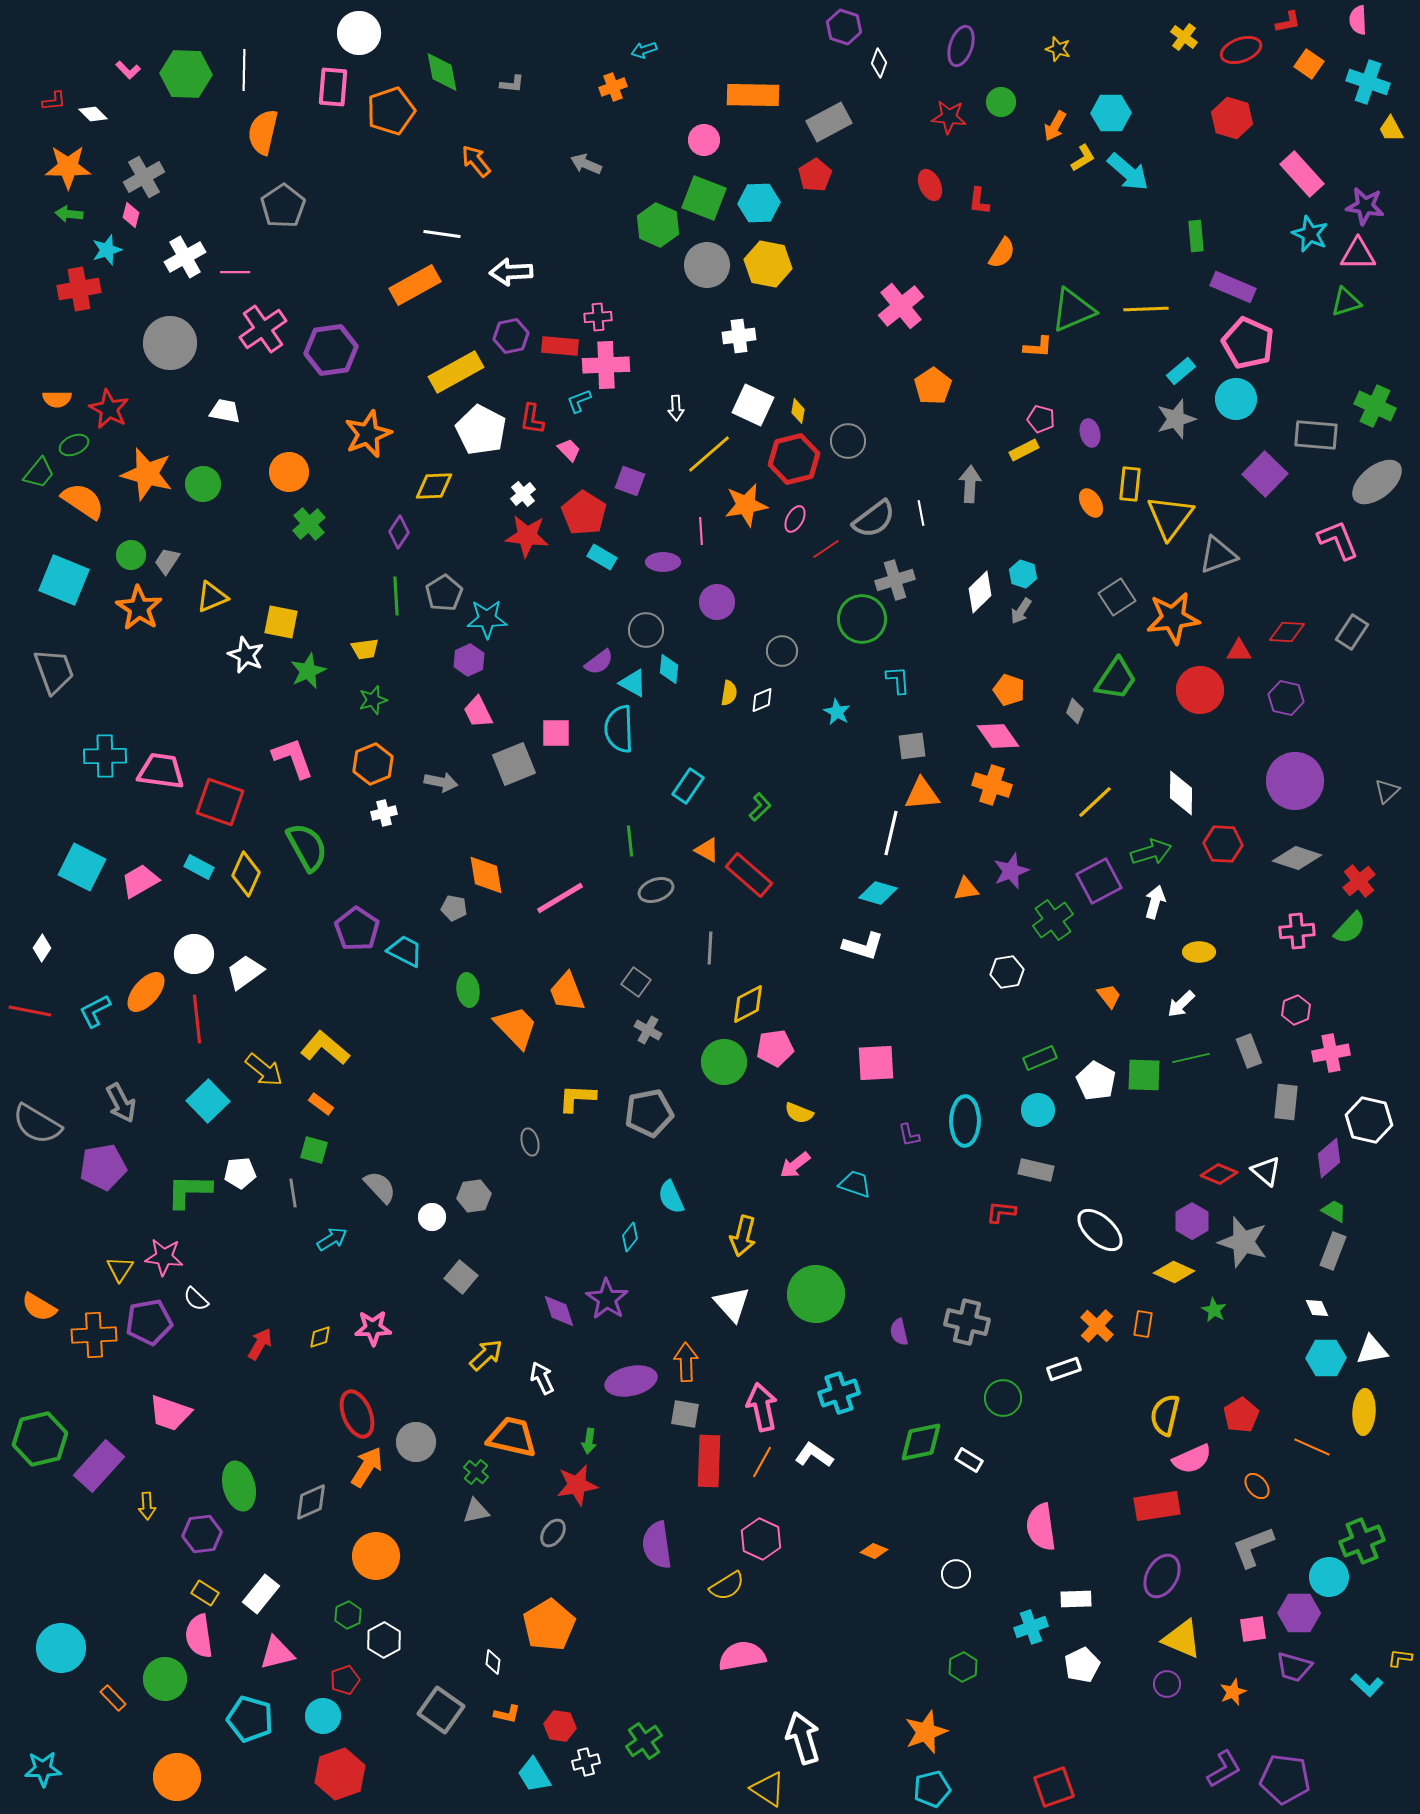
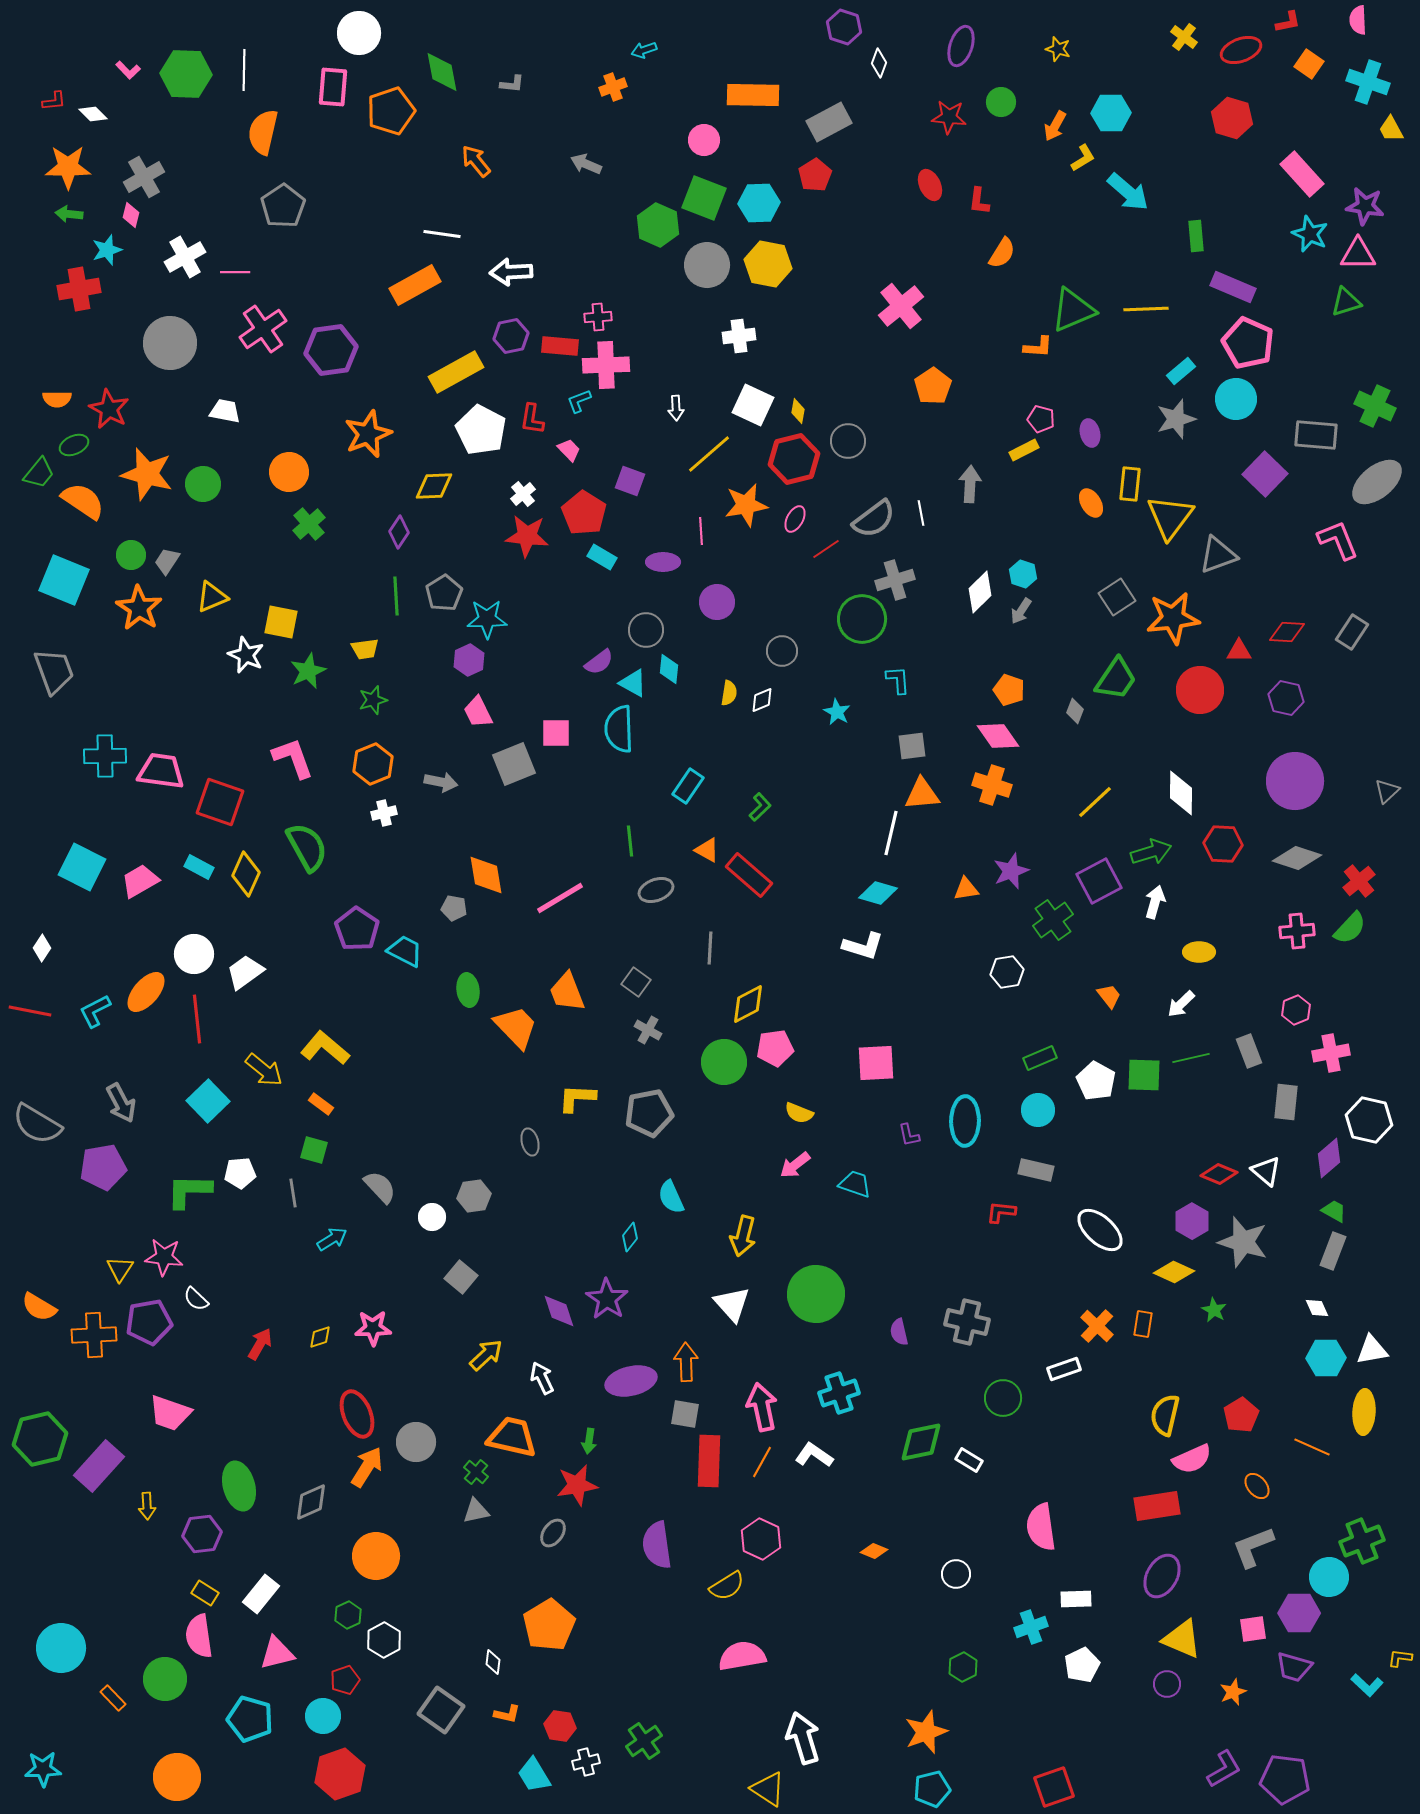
cyan arrow at (1128, 172): moved 20 px down
